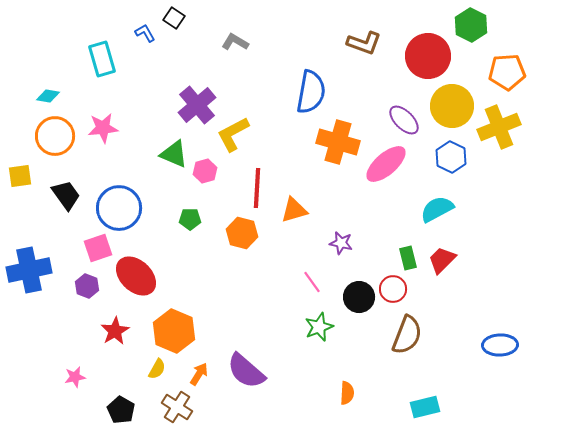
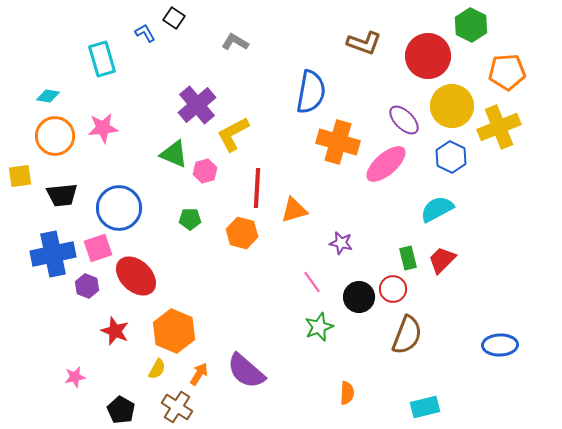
black trapezoid at (66, 195): moved 4 px left; rotated 120 degrees clockwise
blue cross at (29, 270): moved 24 px right, 16 px up
red star at (115, 331): rotated 20 degrees counterclockwise
